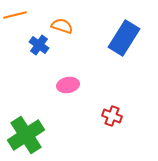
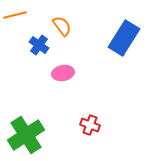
orange semicircle: rotated 35 degrees clockwise
pink ellipse: moved 5 px left, 12 px up
red cross: moved 22 px left, 9 px down
